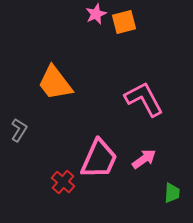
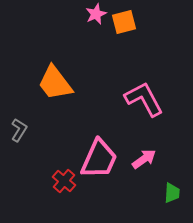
red cross: moved 1 px right, 1 px up
